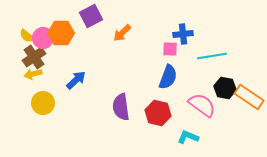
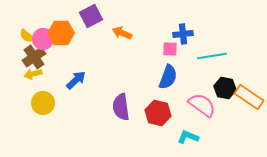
orange arrow: rotated 66 degrees clockwise
pink circle: moved 1 px down
